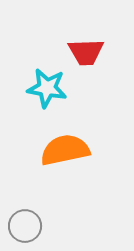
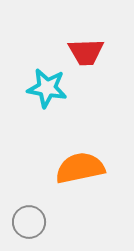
orange semicircle: moved 15 px right, 18 px down
gray circle: moved 4 px right, 4 px up
